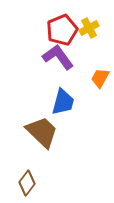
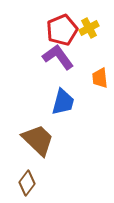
orange trapezoid: rotated 35 degrees counterclockwise
brown trapezoid: moved 4 px left, 8 px down
